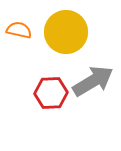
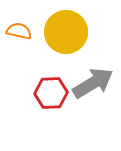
orange semicircle: moved 1 px down
gray arrow: moved 2 px down
